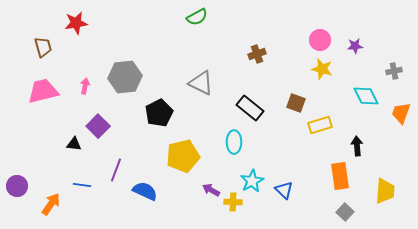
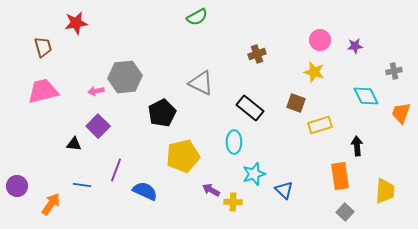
yellow star: moved 8 px left, 3 px down
pink arrow: moved 11 px right, 5 px down; rotated 112 degrees counterclockwise
black pentagon: moved 3 px right
cyan star: moved 2 px right, 7 px up; rotated 10 degrees clockwise
